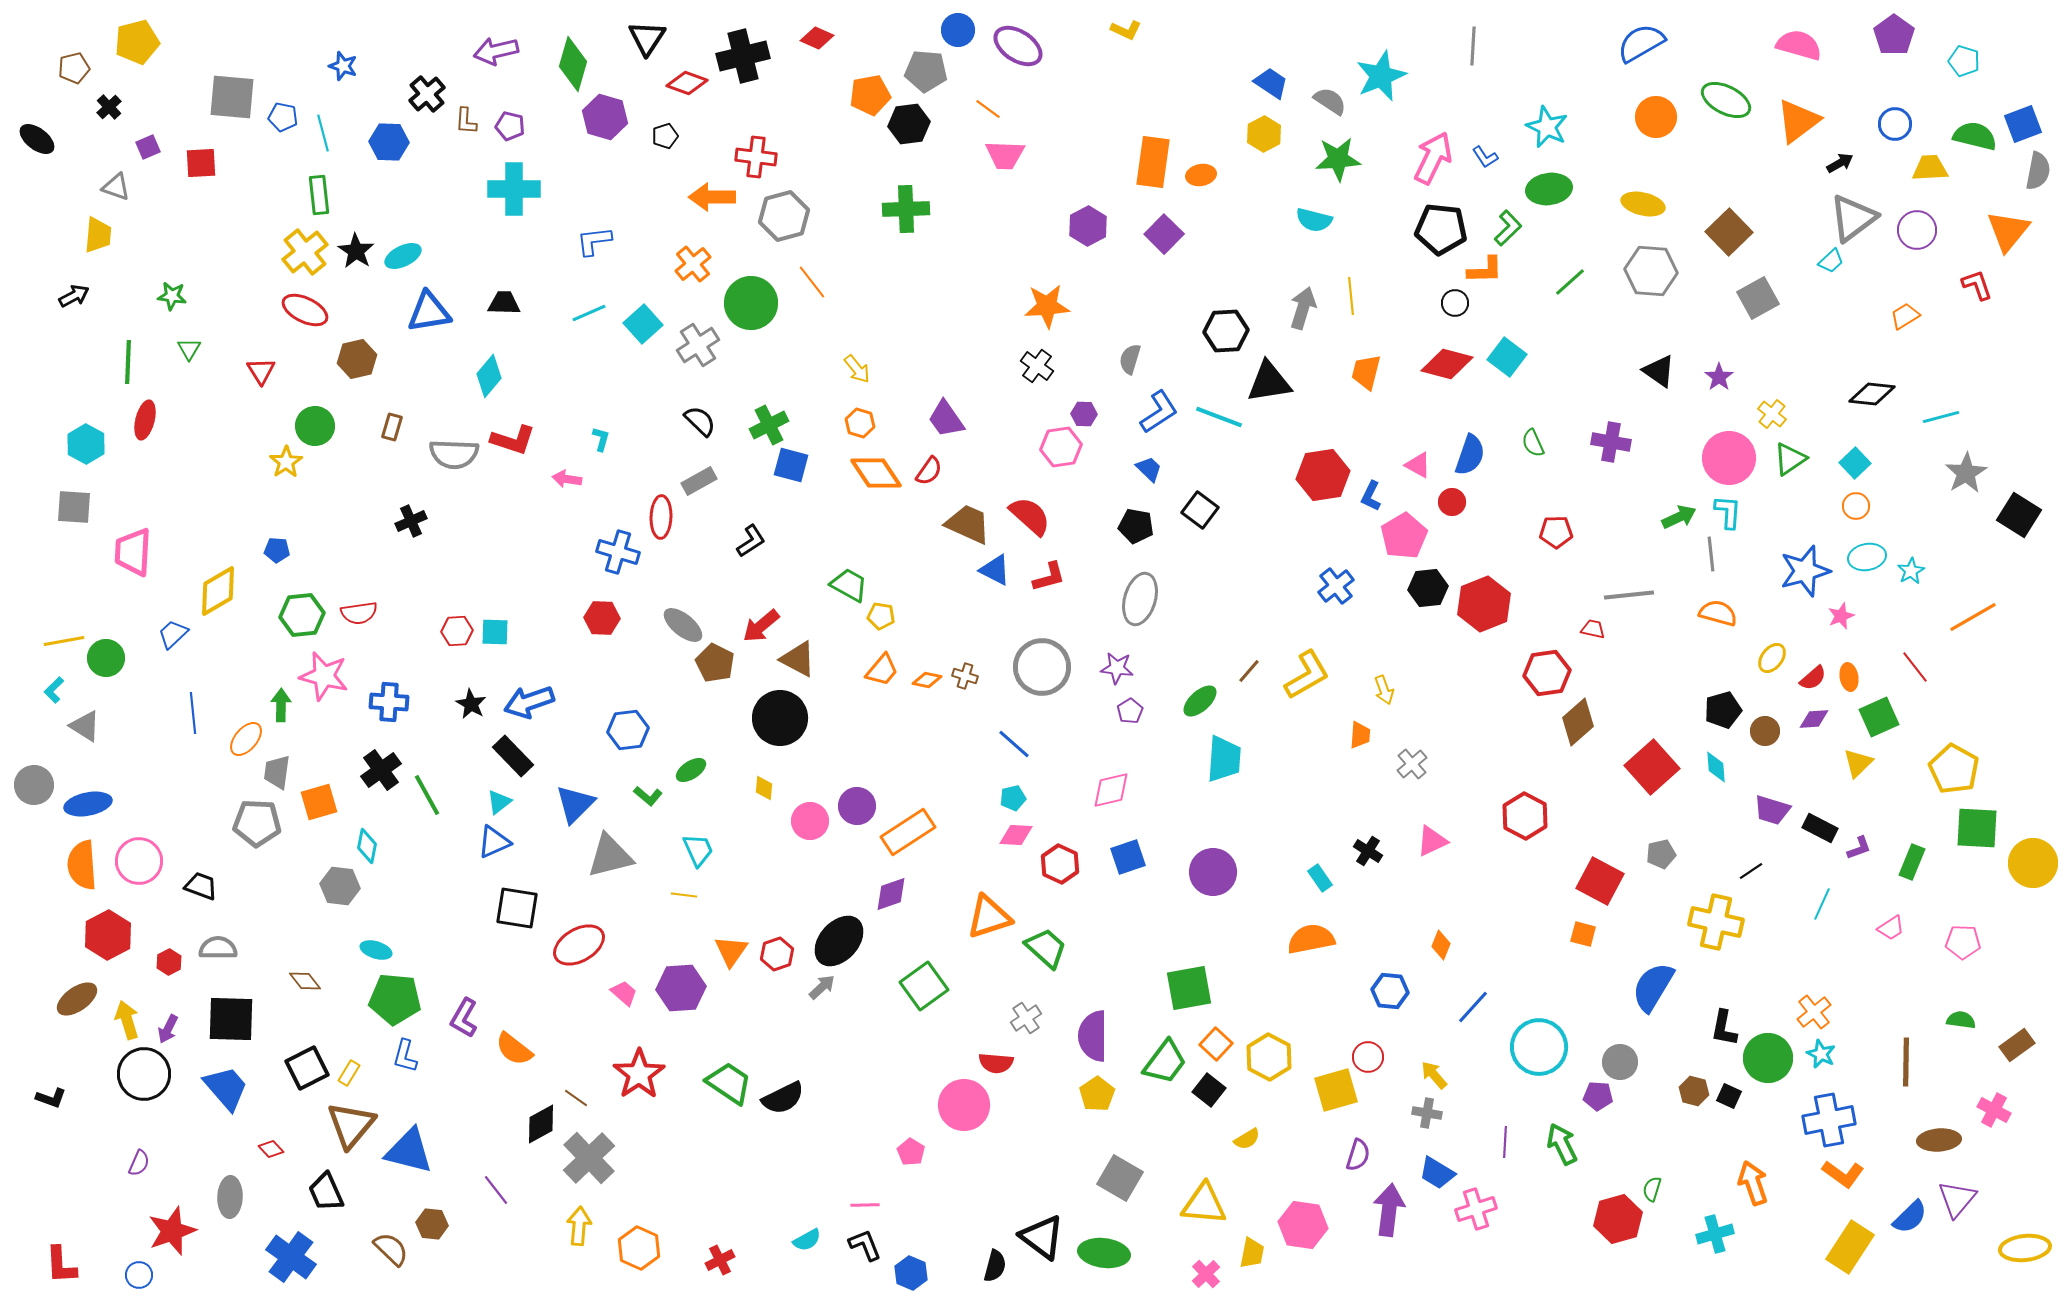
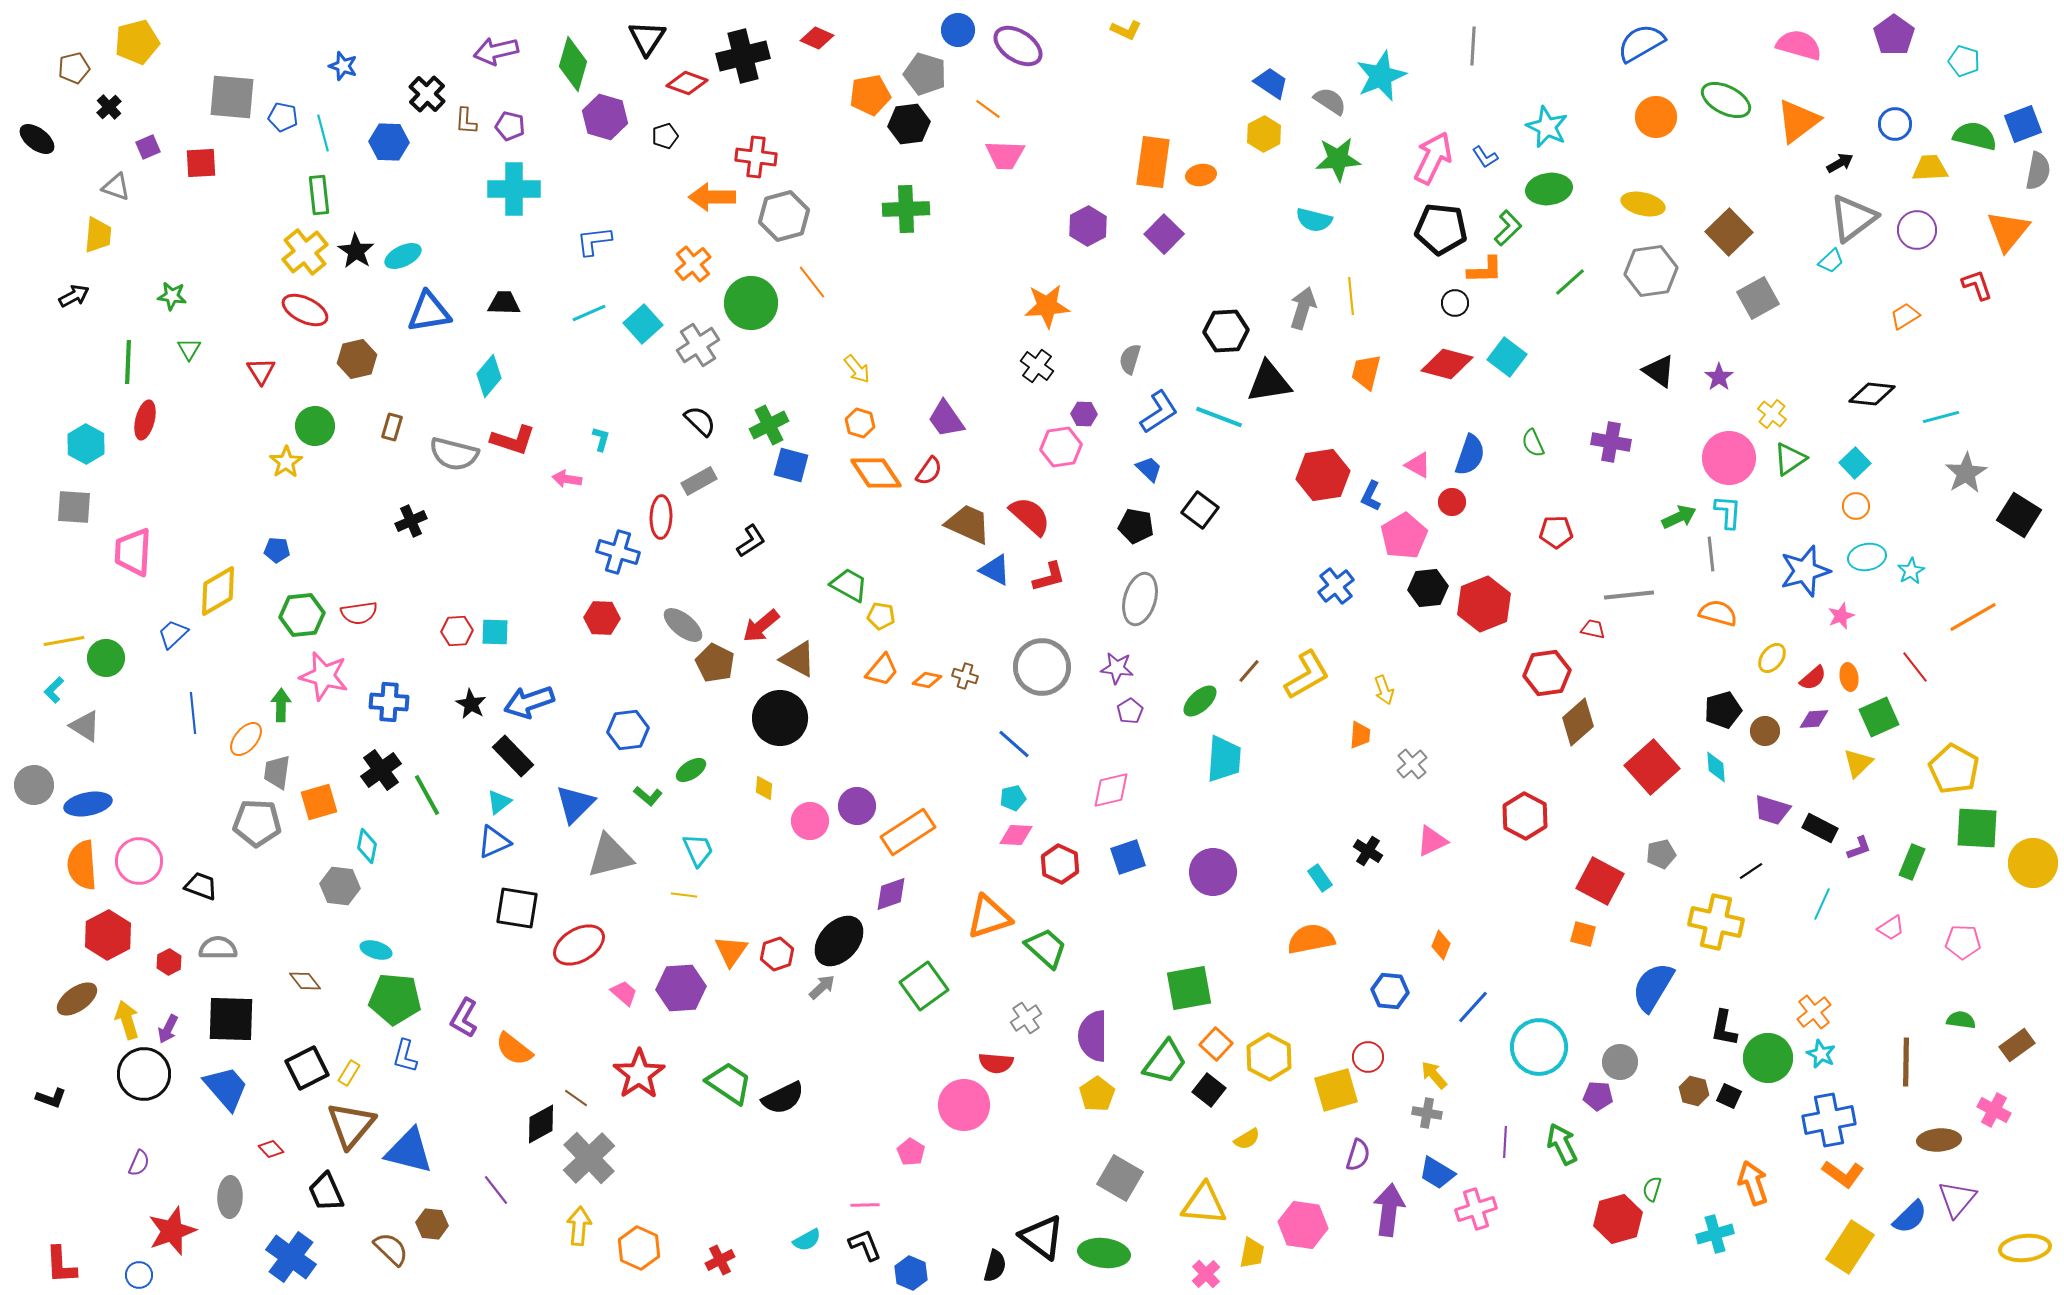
gray pentagon at (926, 71): moved 1 px left, 3 px down; rotated 12 degrees clockwise
black cross at (427, 94): rotated 6 degrees counterclockwise
gray hexagon at (1651, 271): rotated 12 degrees counterclockwise
gray semicircle at (454, 454): rotated 12 degrees clockwise
